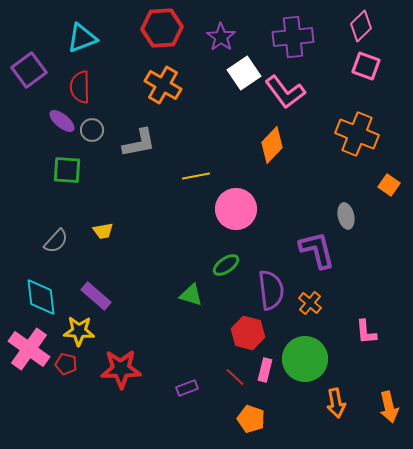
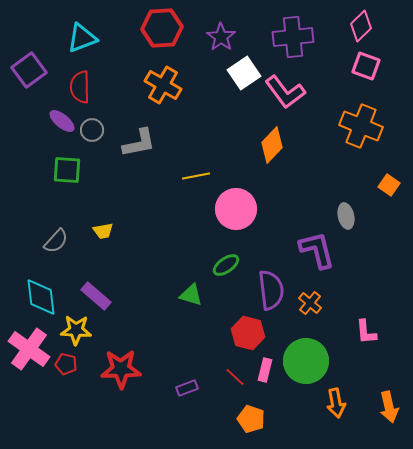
orange cross at (357, 134): moved 4 px right, 8 px up
yellow star at (79, 331): moved 3 px left, 1 px up
green circle at (305, 359): moved 1 px right, 2 px down
